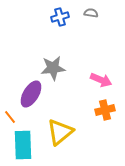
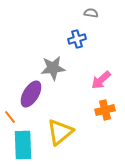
blue cross: moved 17 px right, 22 px down
pink arrow: rotated 115 degrees clockwise
